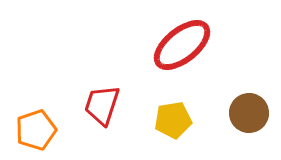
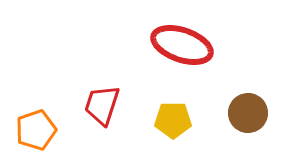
red ellipse: rotated 58 degrees clockwise
brown circle: moved 1 px left
yellow pentagon: rotated 9 degrees clockwise
